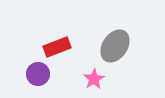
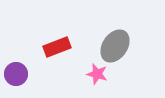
purple circle: moved 22 px left
pink star: moved 3 px right, 5 px up; rotated 25 degrees counterclockwise
